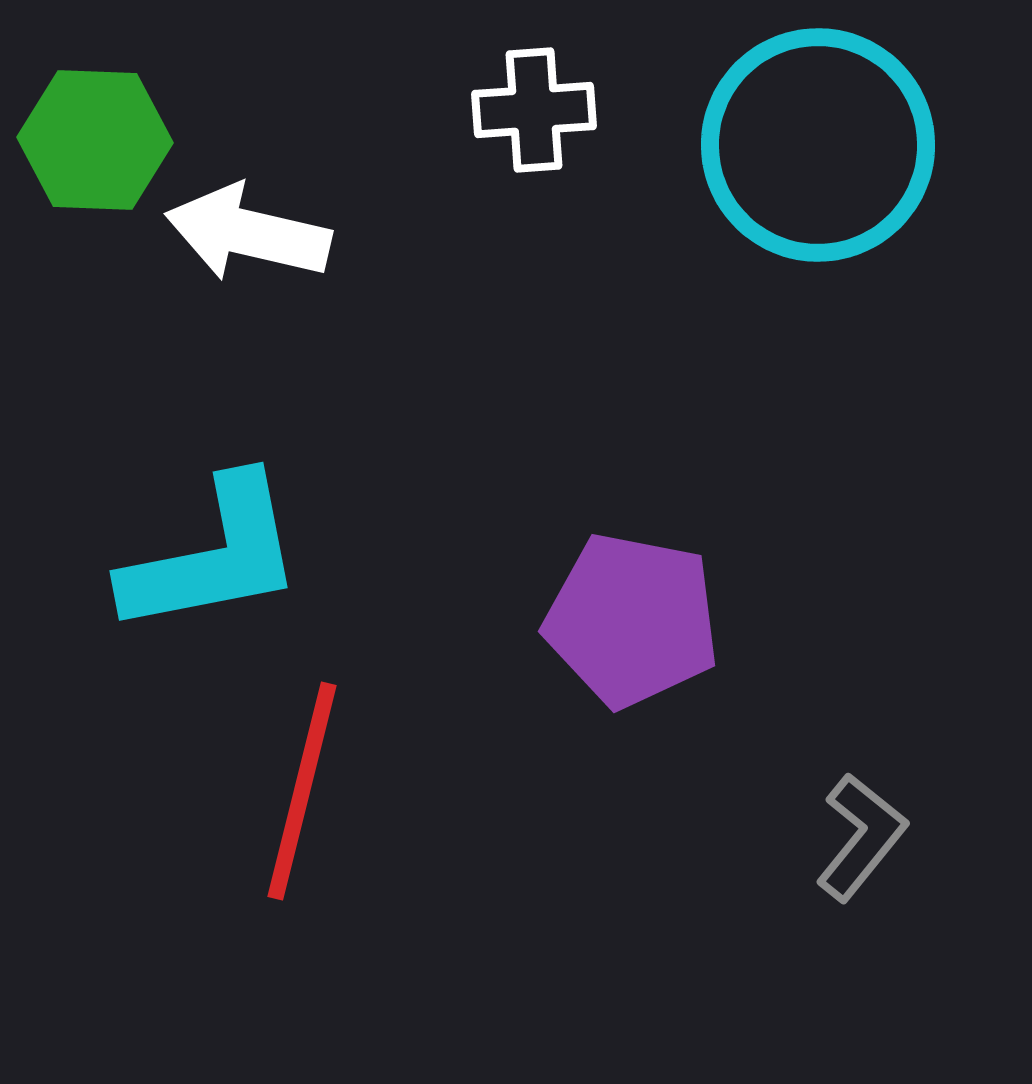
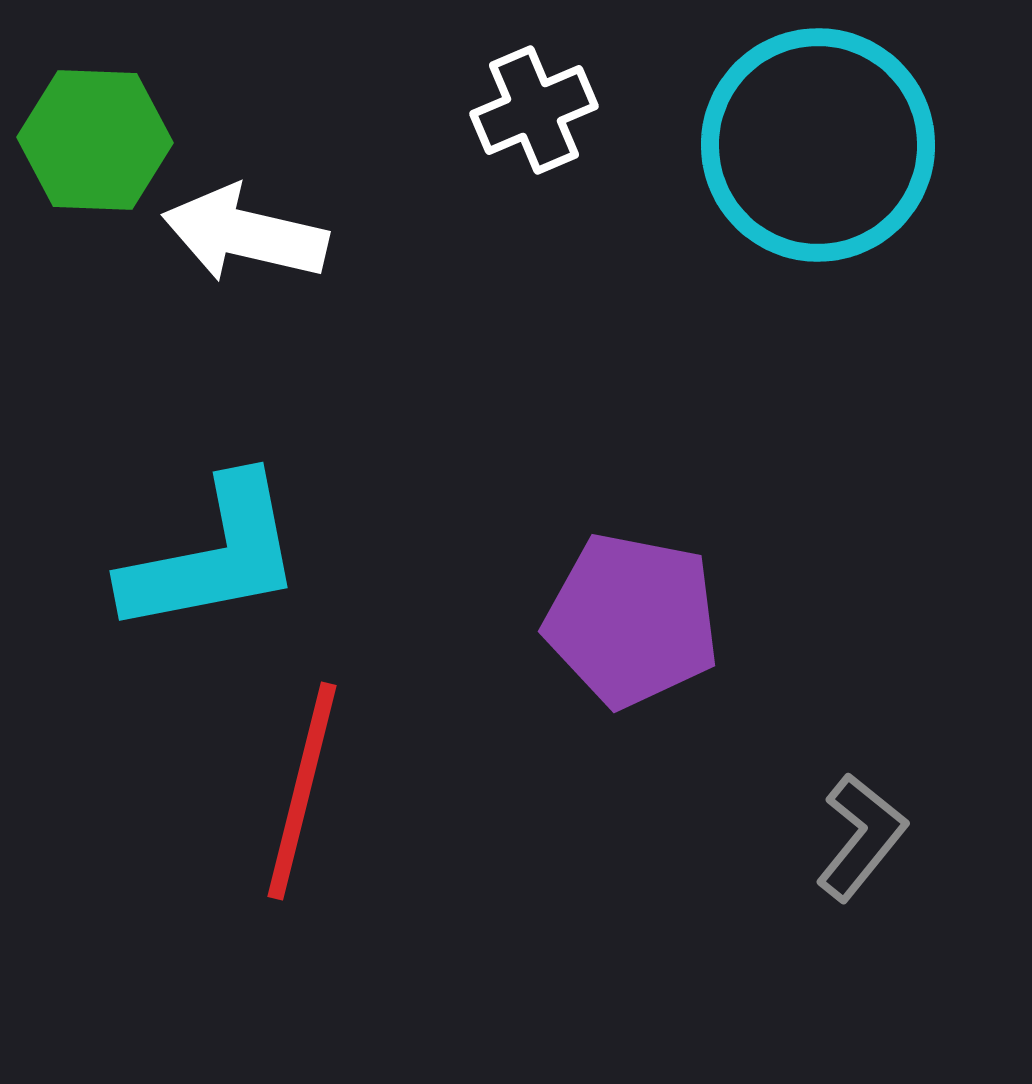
white cross: rotated 19 degrees counterclockwise
white arrow: moved 3 px left, 1 px down
